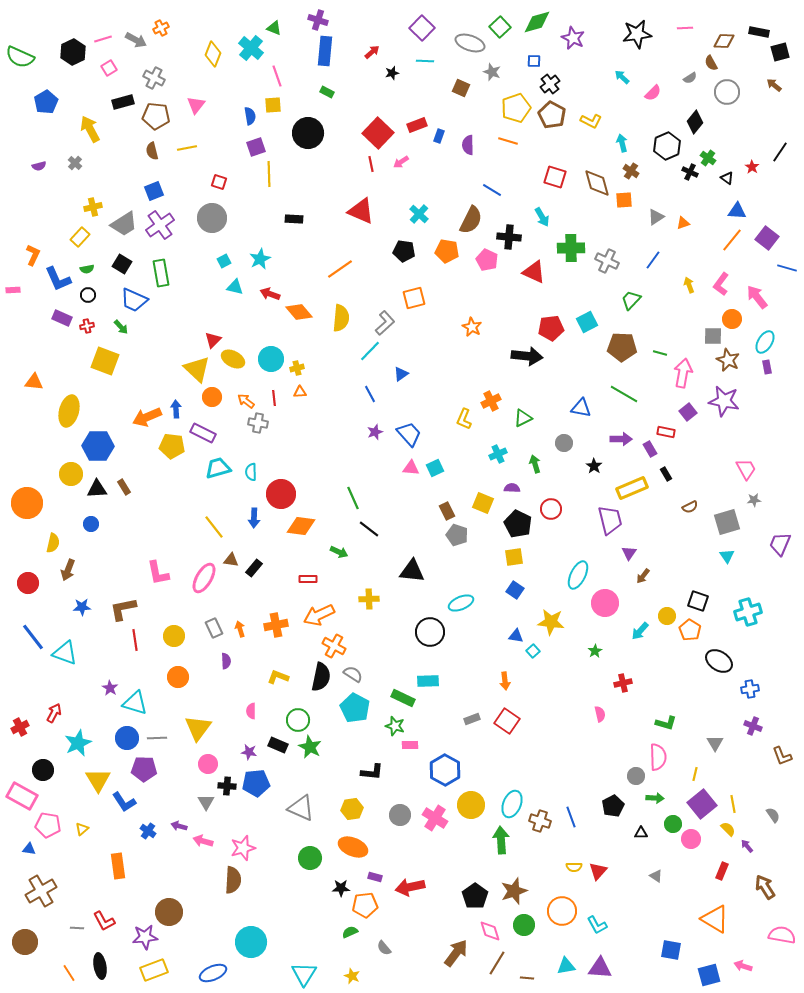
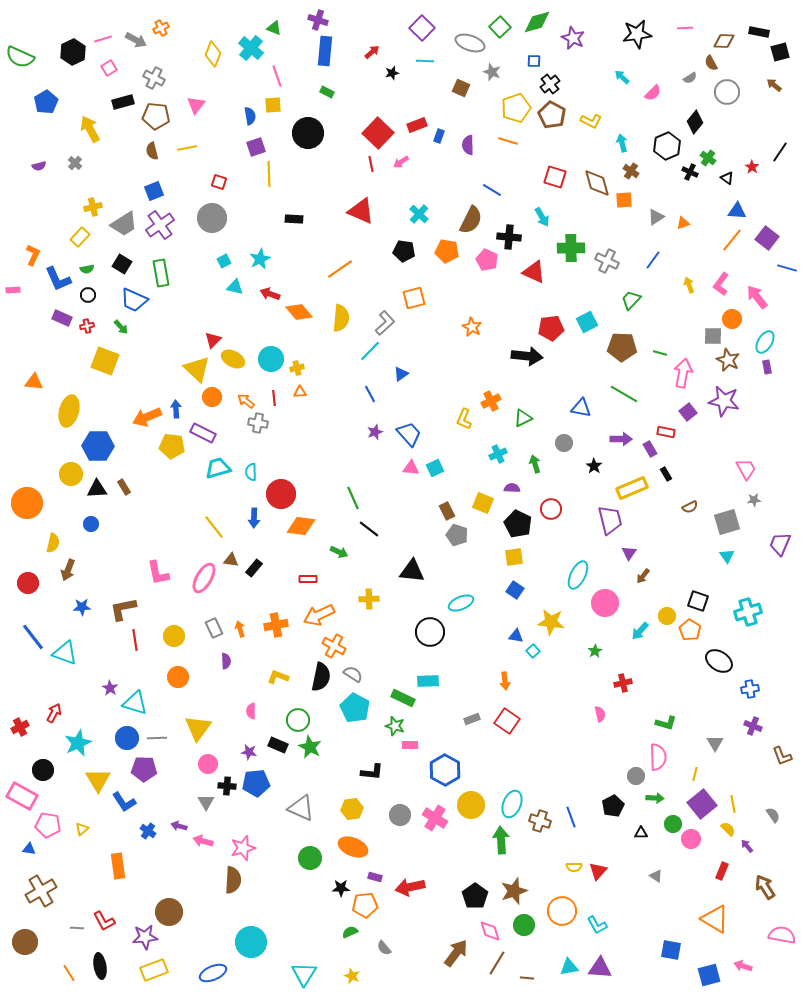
cyan triangle at (566, 966): moved 3 px right, 1 px down
